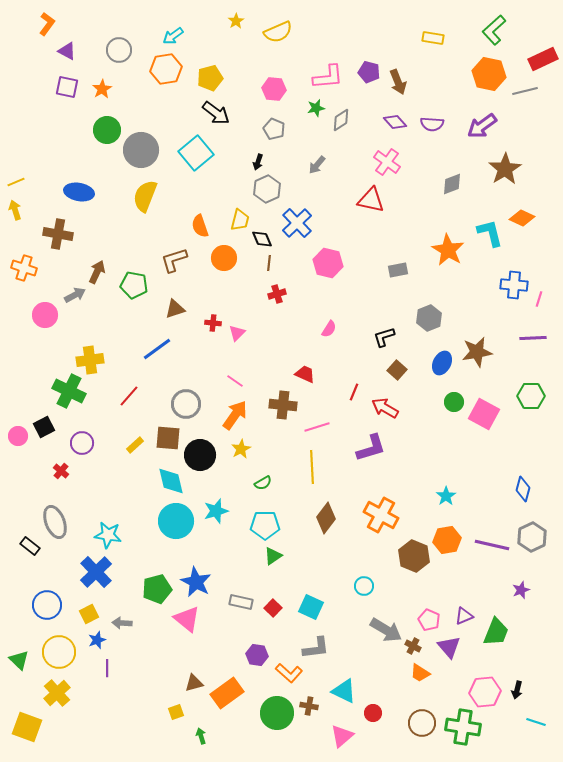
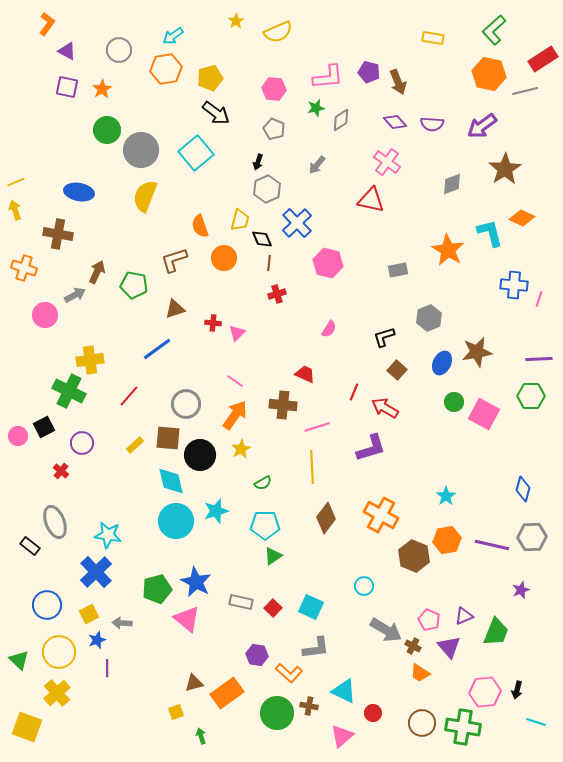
red rectangle at (543, 59): rotated 8 degrees counterclockwise
purple line at (533, 338): moved 6 px right, 21 px down
gray hexagon at (532, 537): rotated 24 degrees clockwise
